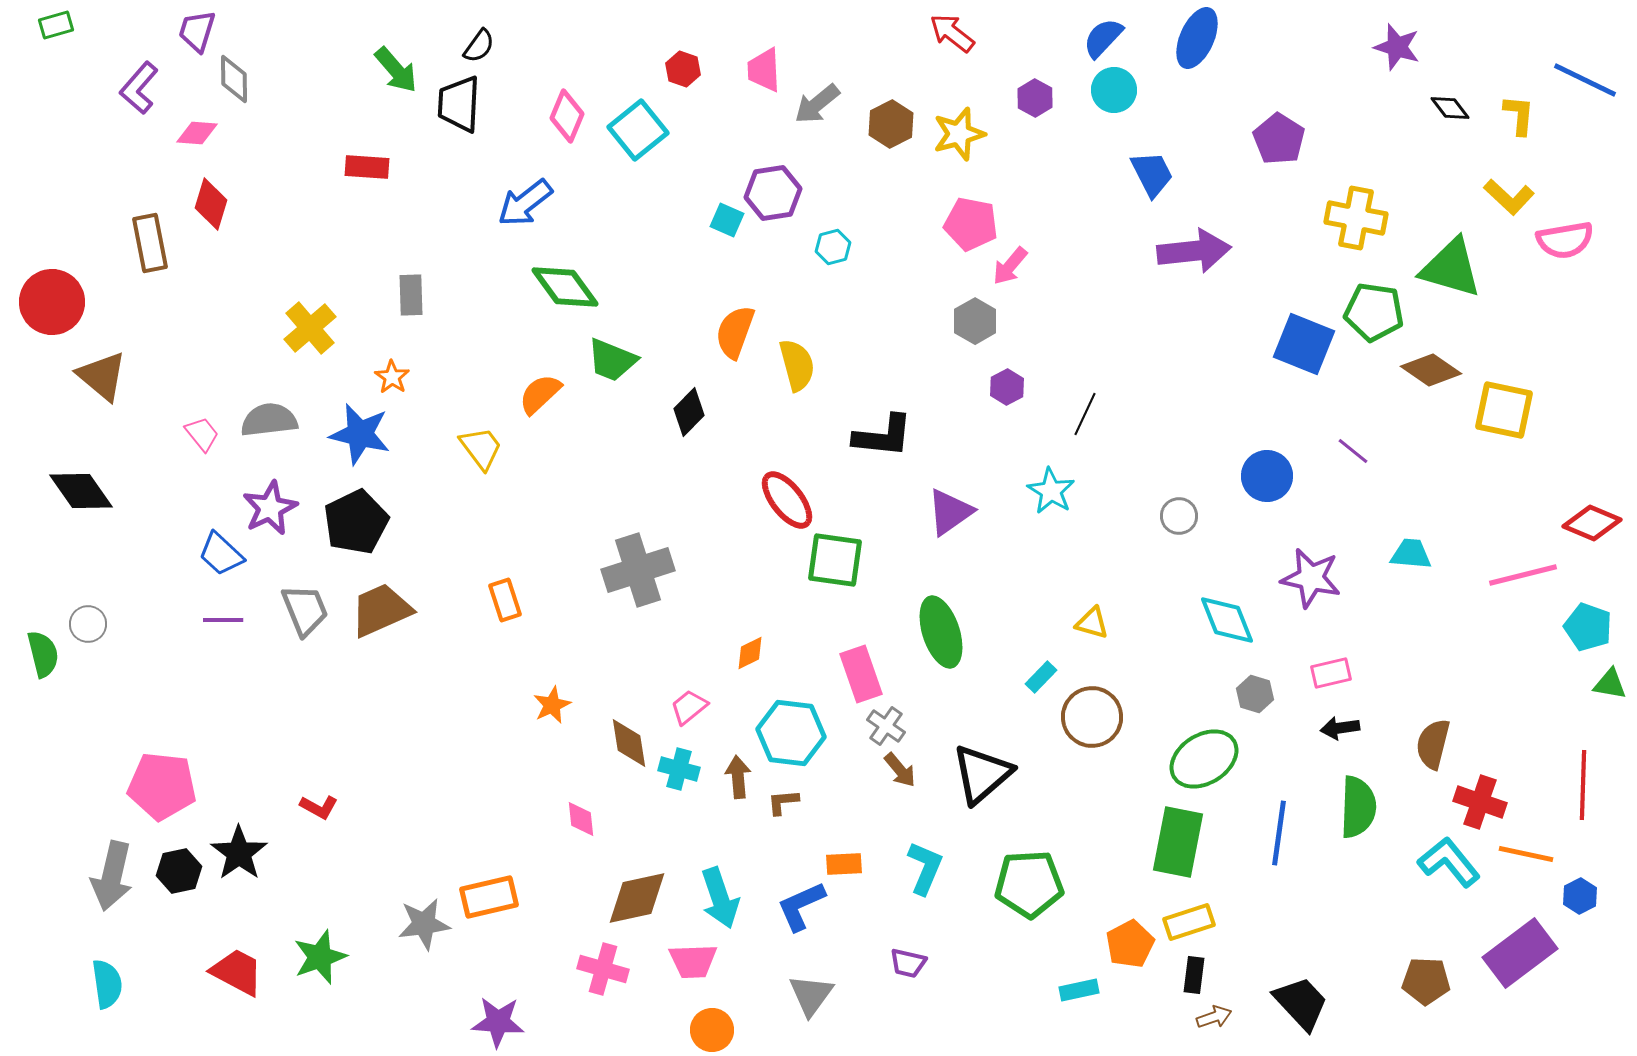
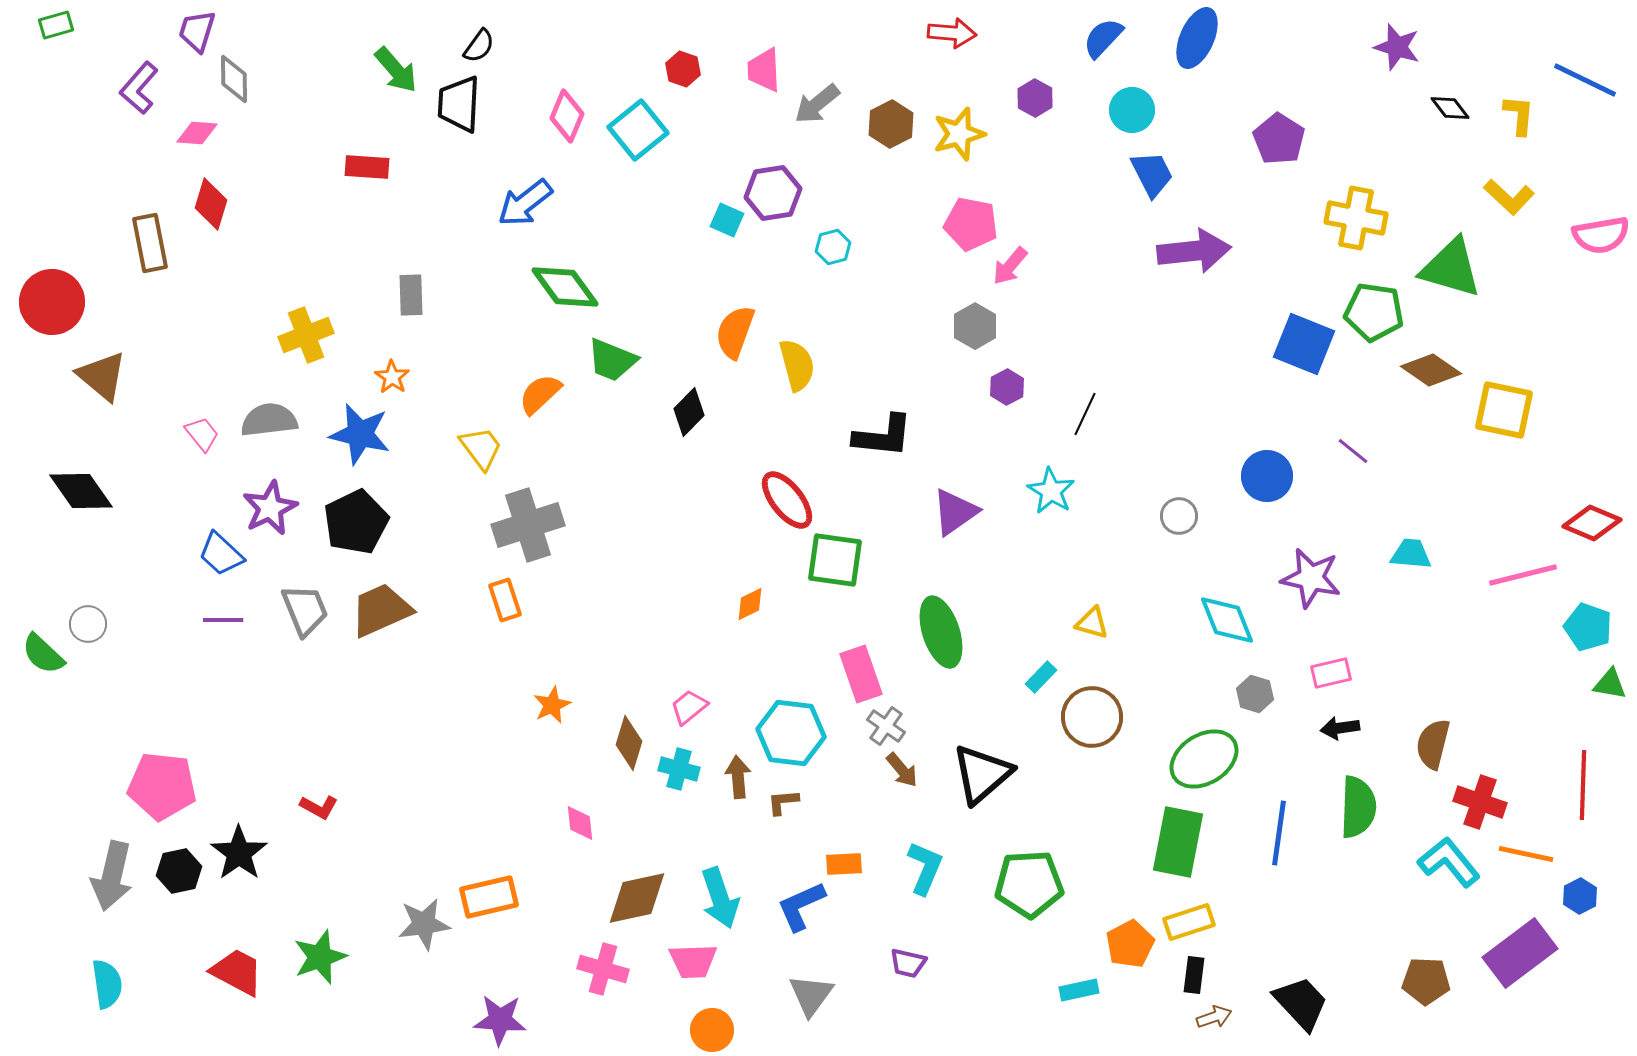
red arrow at (952, 33): rotated 147 degrees clockwise
cyan circle at (1114, 90): moved 18 px right, 20 px down
pink semicircle at (1565, 240): moved 36 px right, 5 px up
gray hexagon at (975, 321): moved 5 px down
yellow cross at (310, 328): moved 4 px left, 7 px down; rotated 20 degrees clockwise
purple triangle at (950, 512): moved 5 px right
gray cross at (638, 570): moved 110 px left, 45 px up
orange diamond at (750, 653): moved 49 px up
green semicircle at (43, 654): rotated 147 degrees clockwise
brown diamond at (629, 743): rotated 26 degrees clockwise
brown arrow at (900, 770): moved 2 px right
pink diamond at (581, 819): moved 1 px left, 4 px down
purple star at (498, 1022): moved 2 px right, 2 px up
